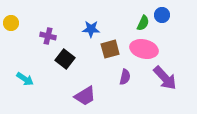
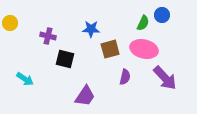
yellow circle: moved 1 px left
black square: rotated 24 degrees counterclockwise
purple trapezoid: rotated 25 degrees counterclockwise
